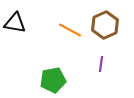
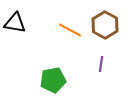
brown hexagon: rotated 8 degrees counterclockwise
